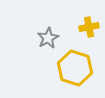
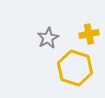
yellow cross: moved 7 px down
